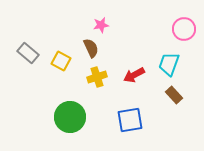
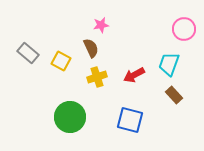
blue square: rotated 24 degrees clockwise
